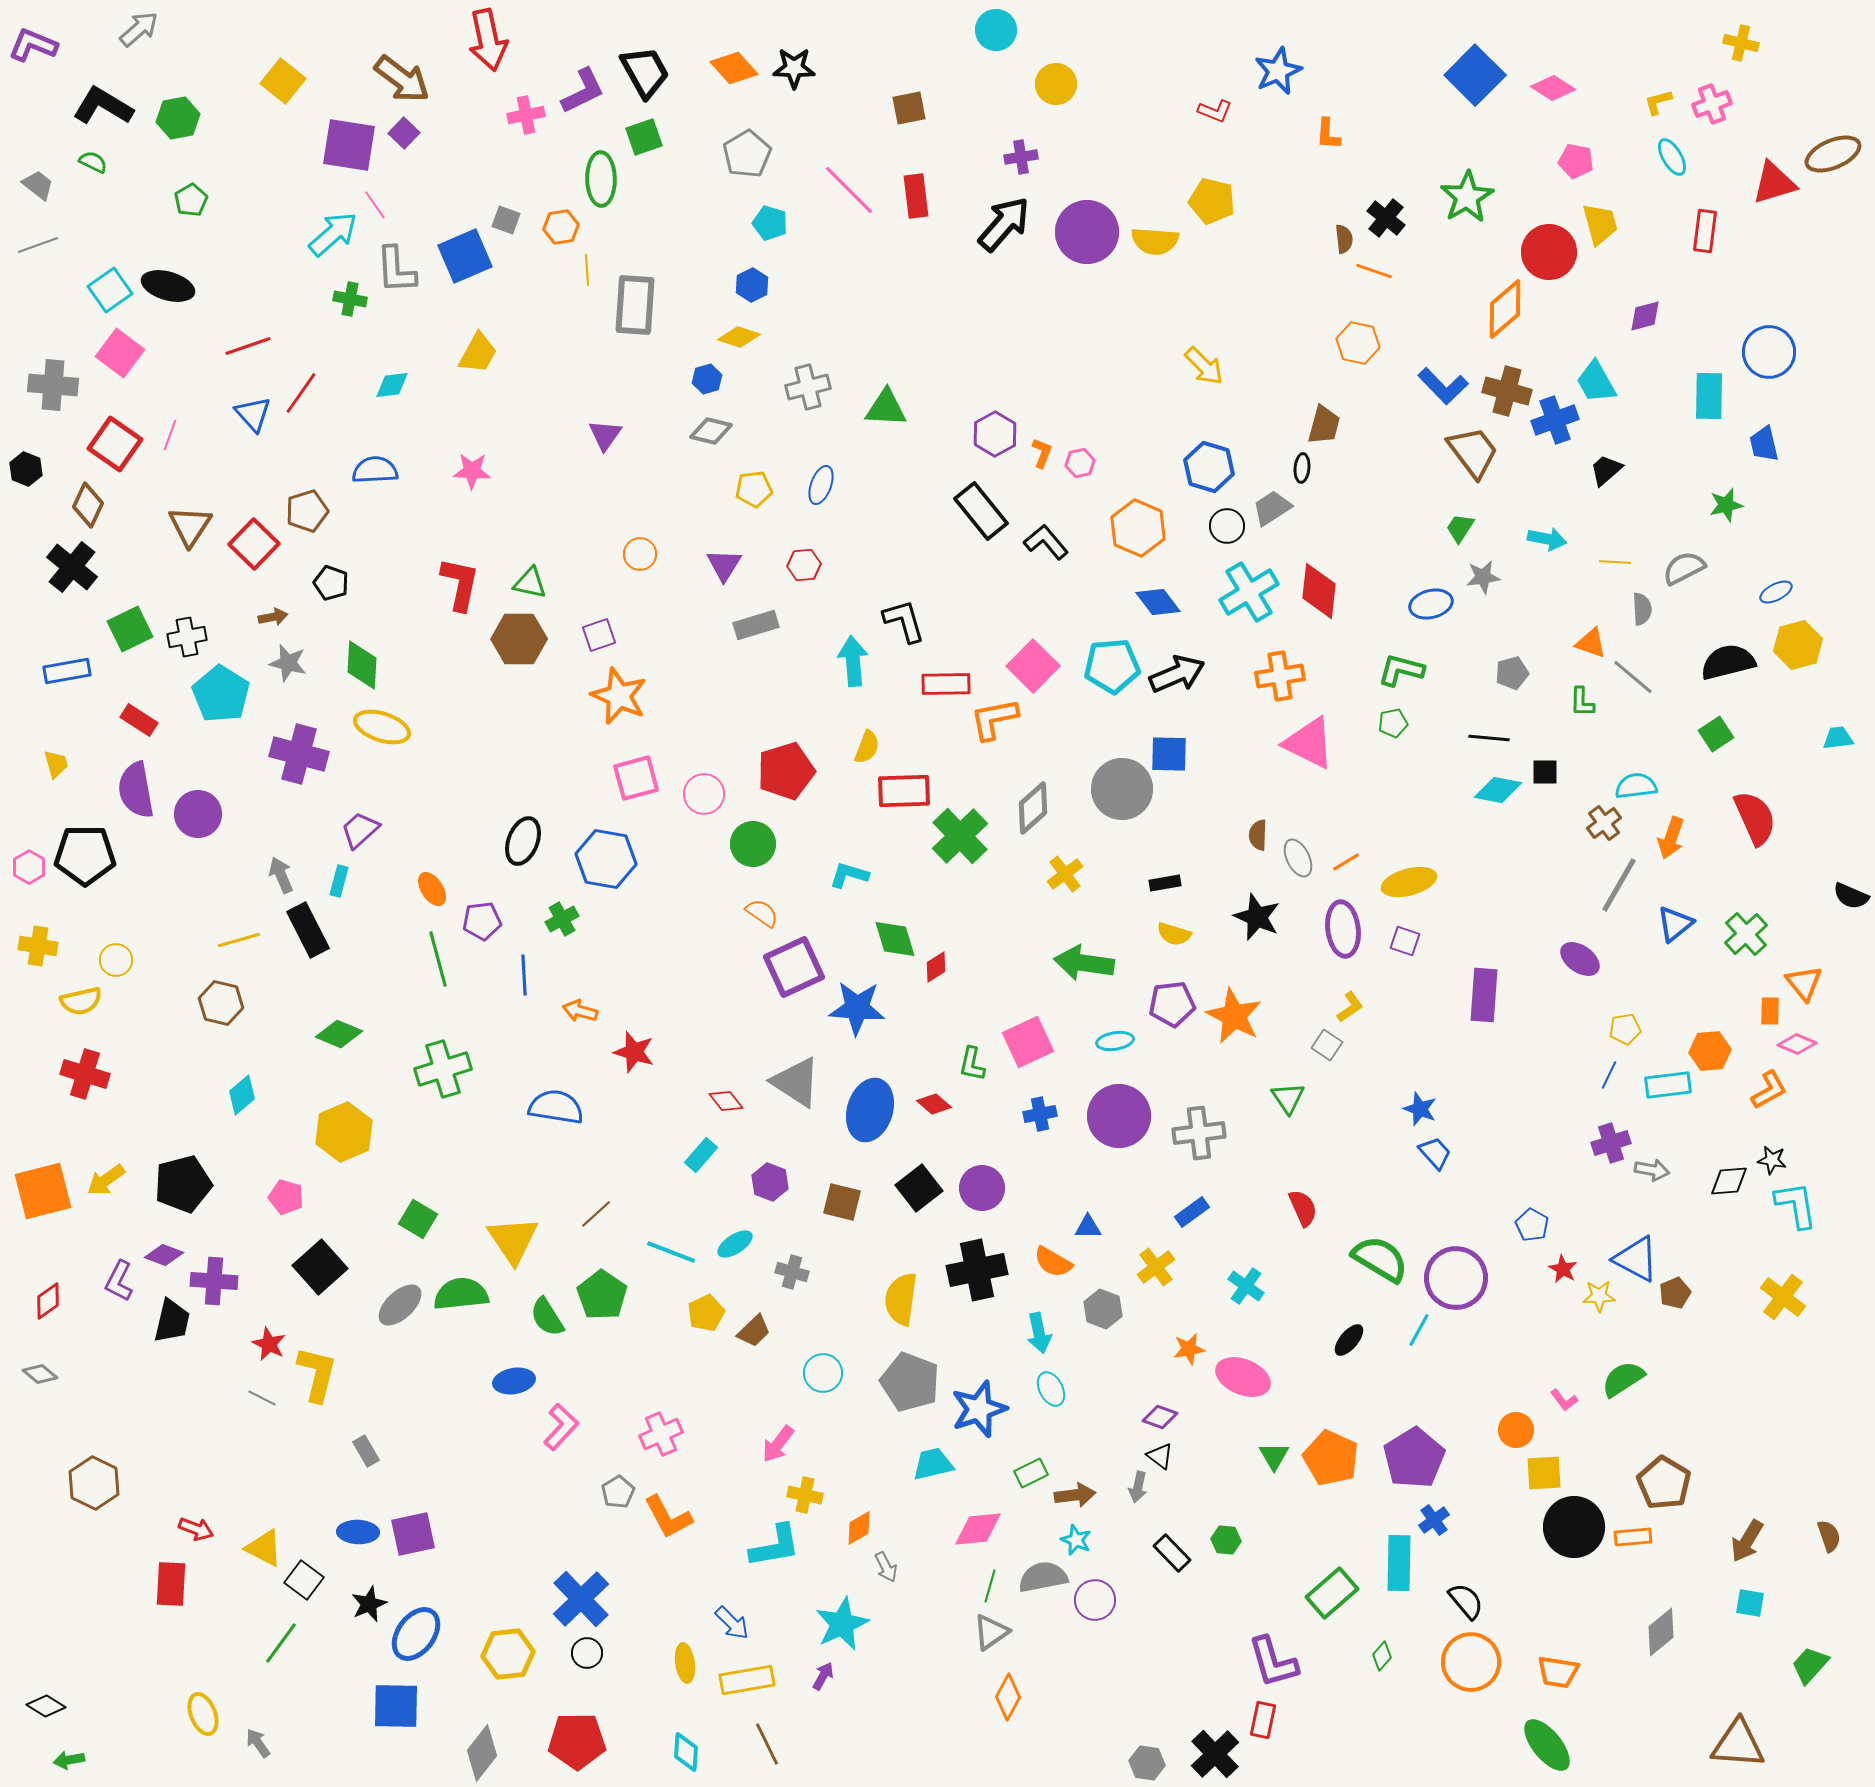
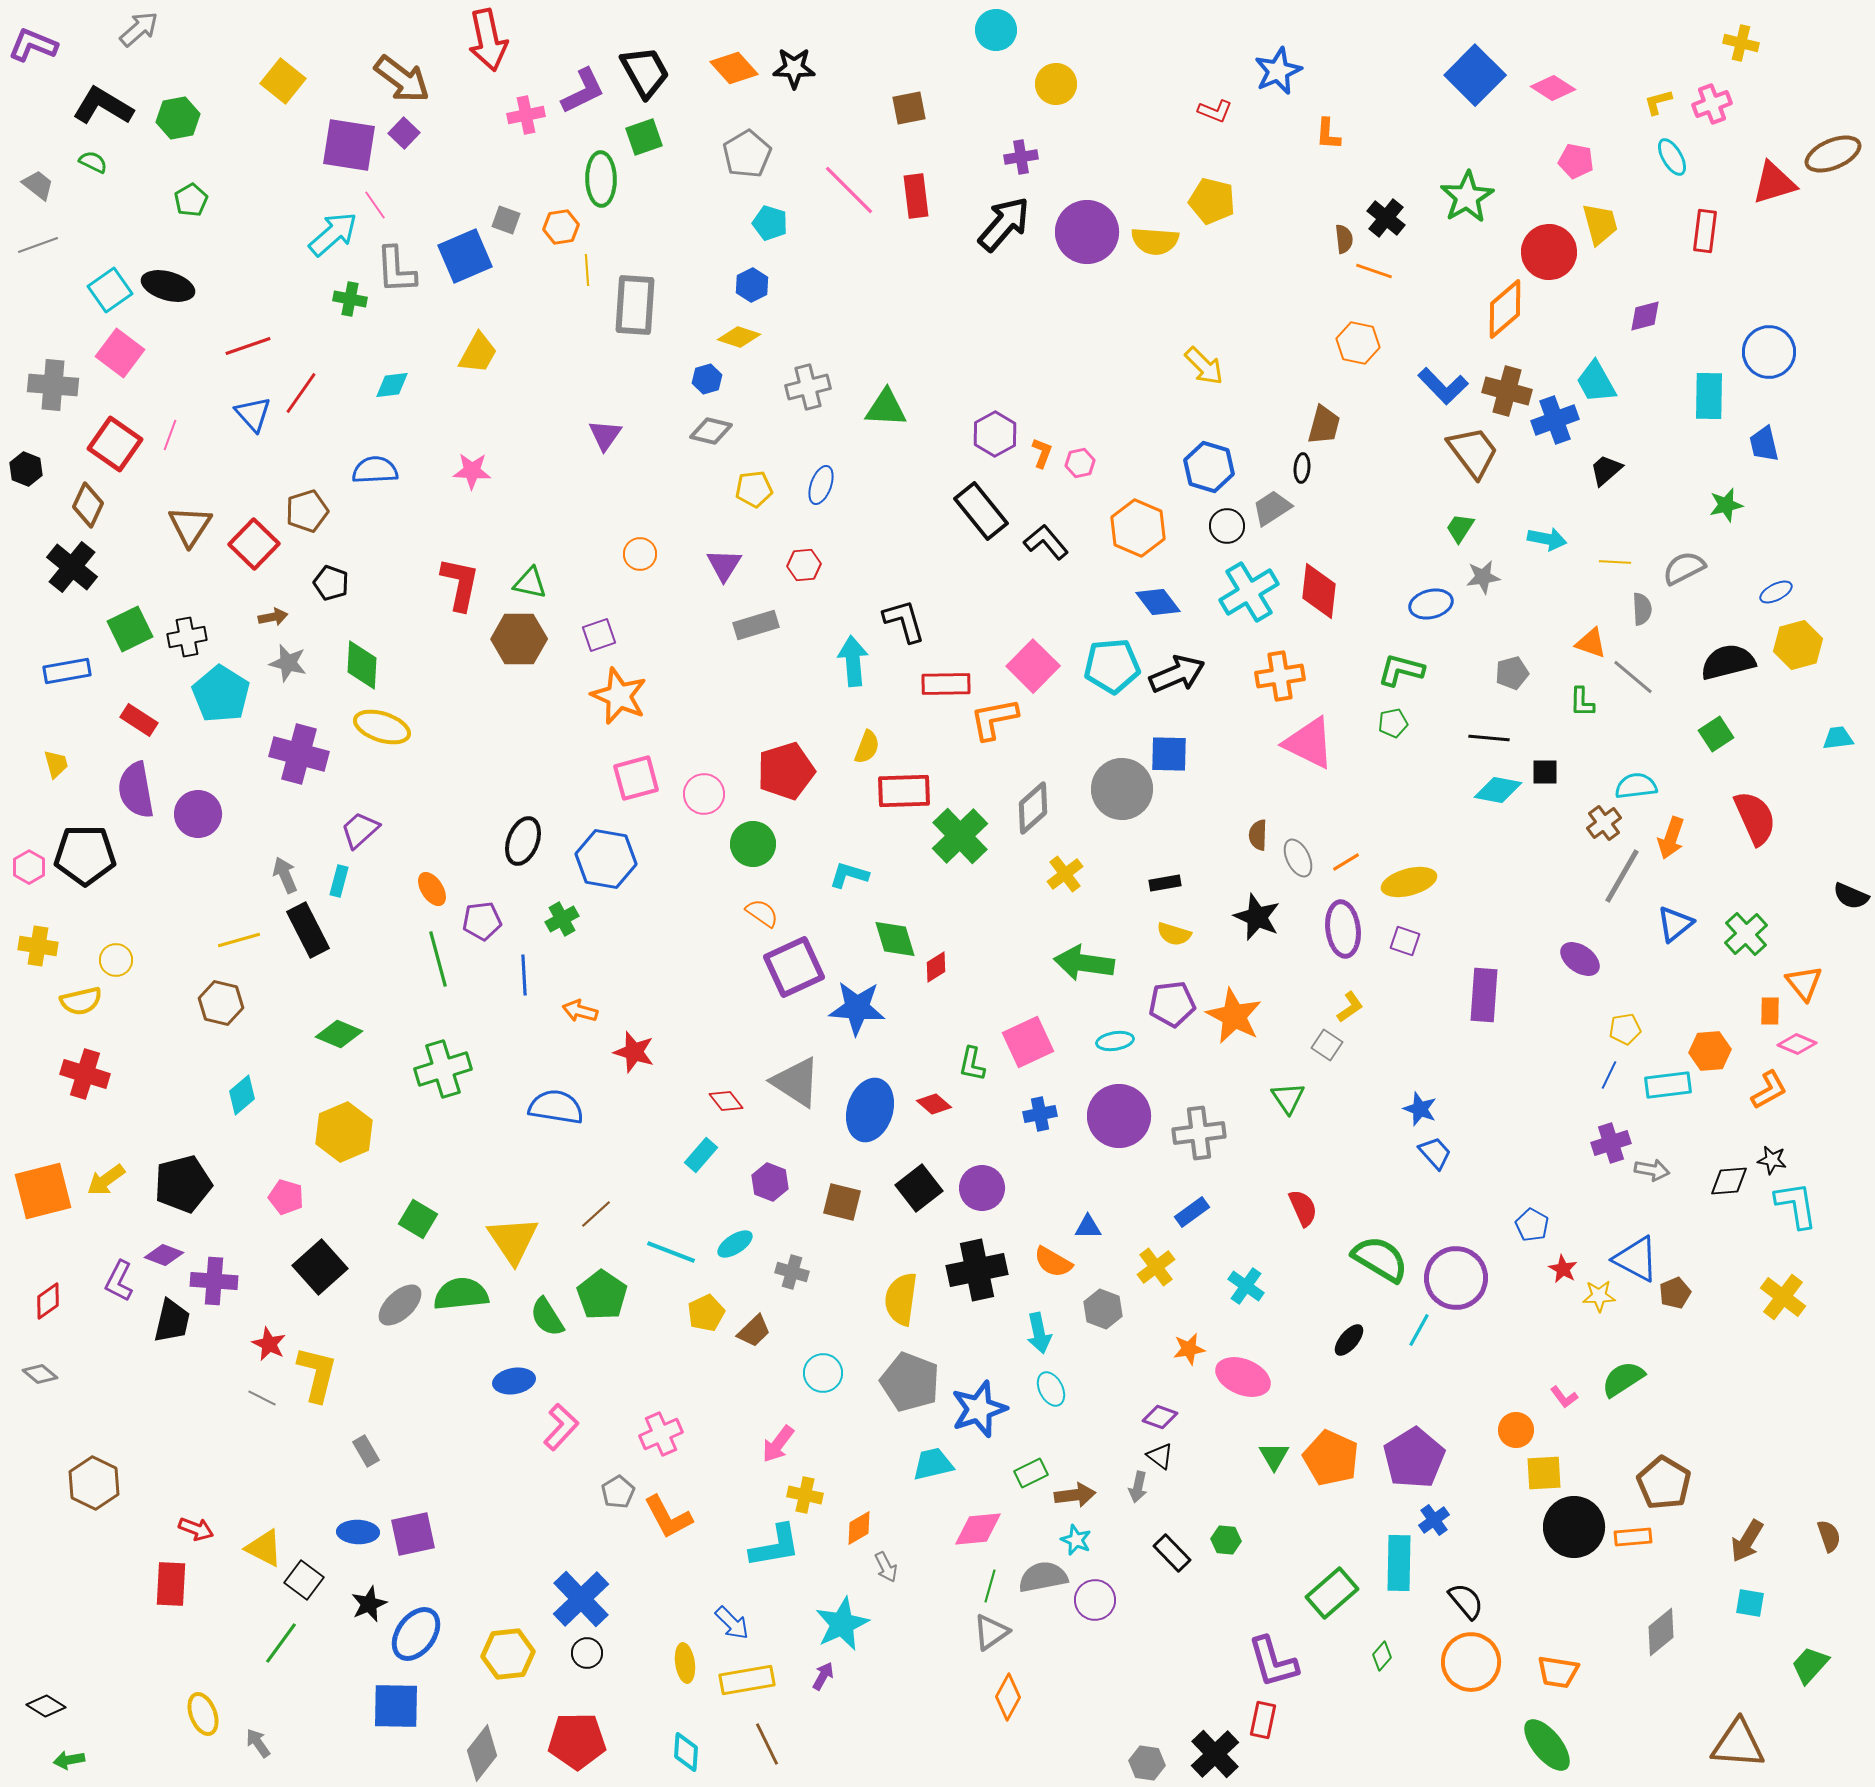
gray arrow at (281, 875): moved 4 px right
gray line at (1619, 885): moved 3 px right, 9 px up
pink L-shape at (1564, 1400): moved 3 px up
